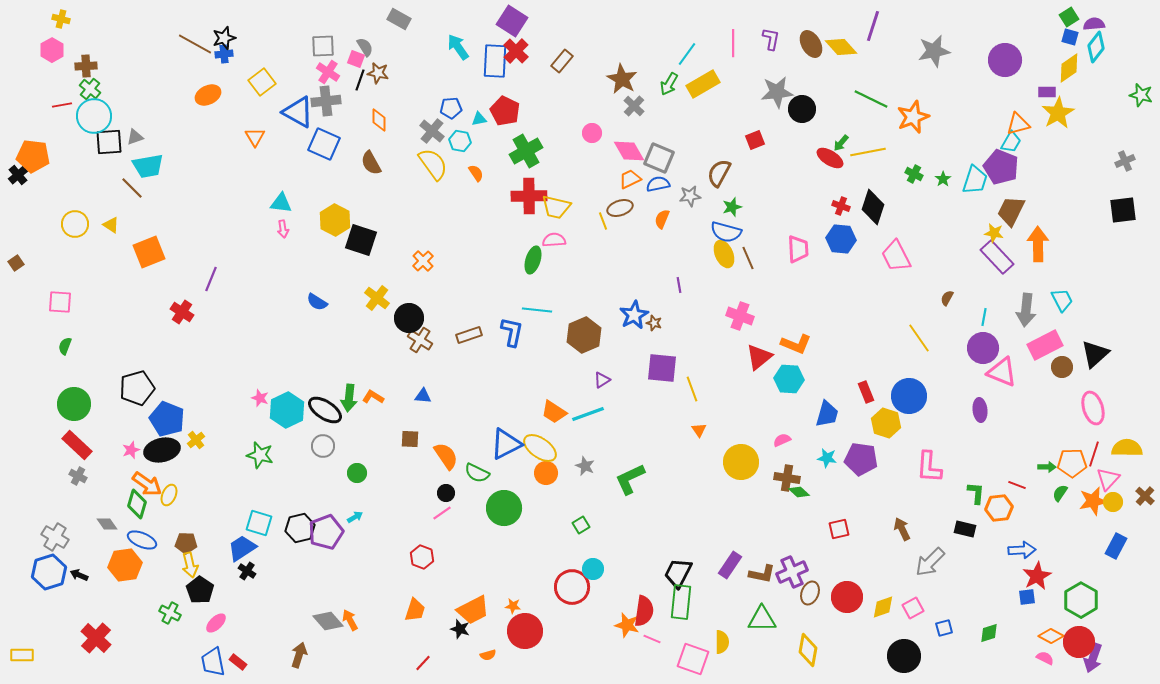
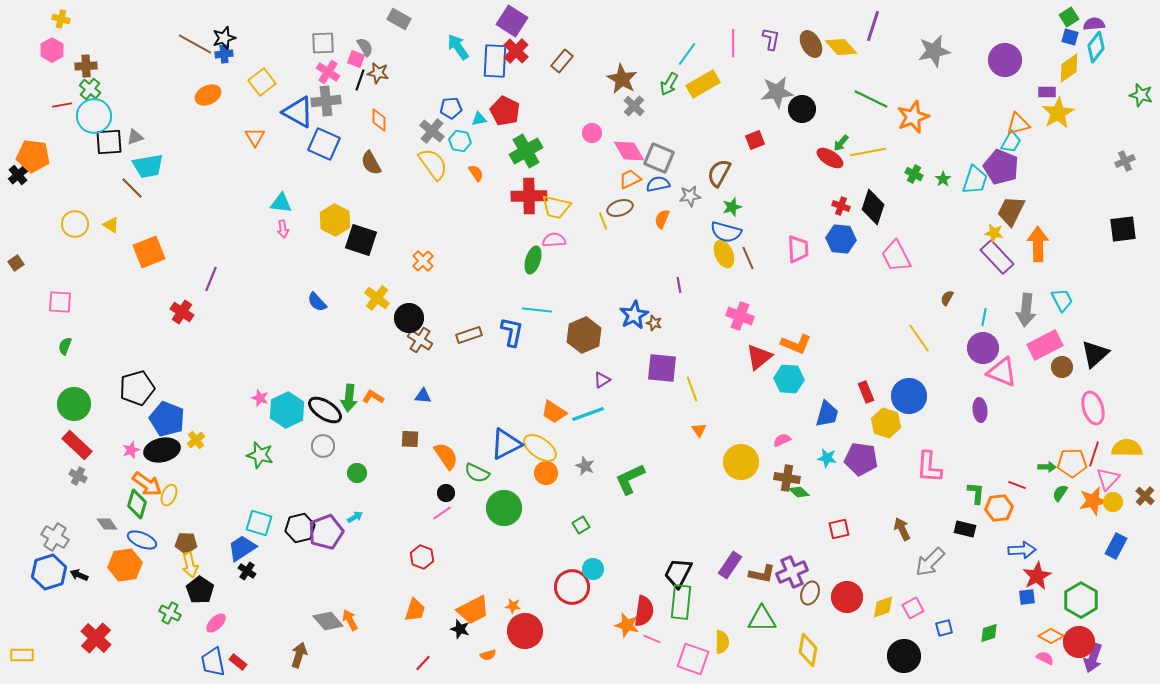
gray square at (323, 46): moved 3 px up
black square at (1123, 210): moved 19 px down
blue semicircle at (317, 302): rotated 15 degrees clockwise
